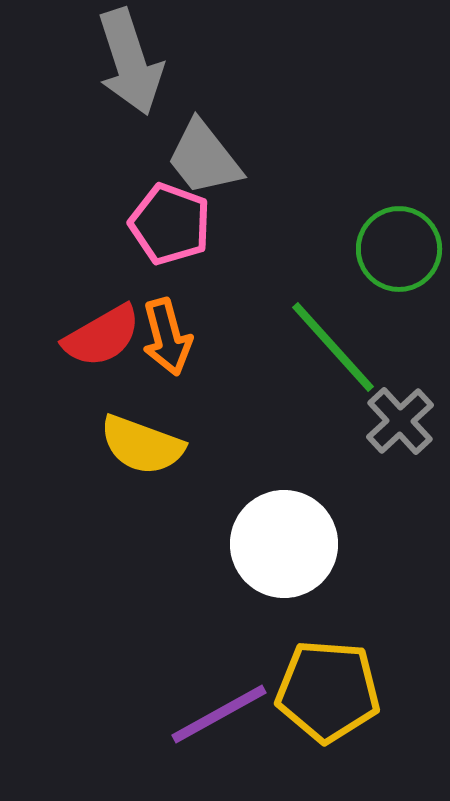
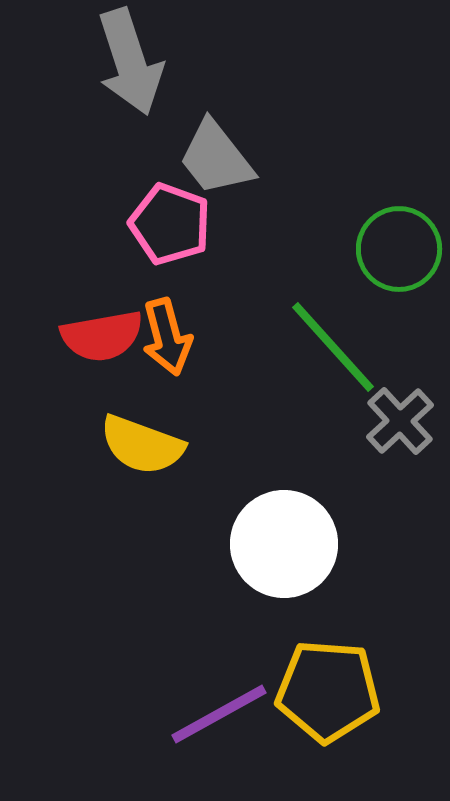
gray trapezoid: moved 12 px right
red semicircle: rotated 20 degrees clockwise
